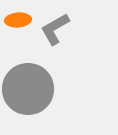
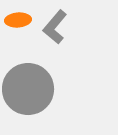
gray L-shape: moved 2 px up; rotated 20 degrees counterclockwise
